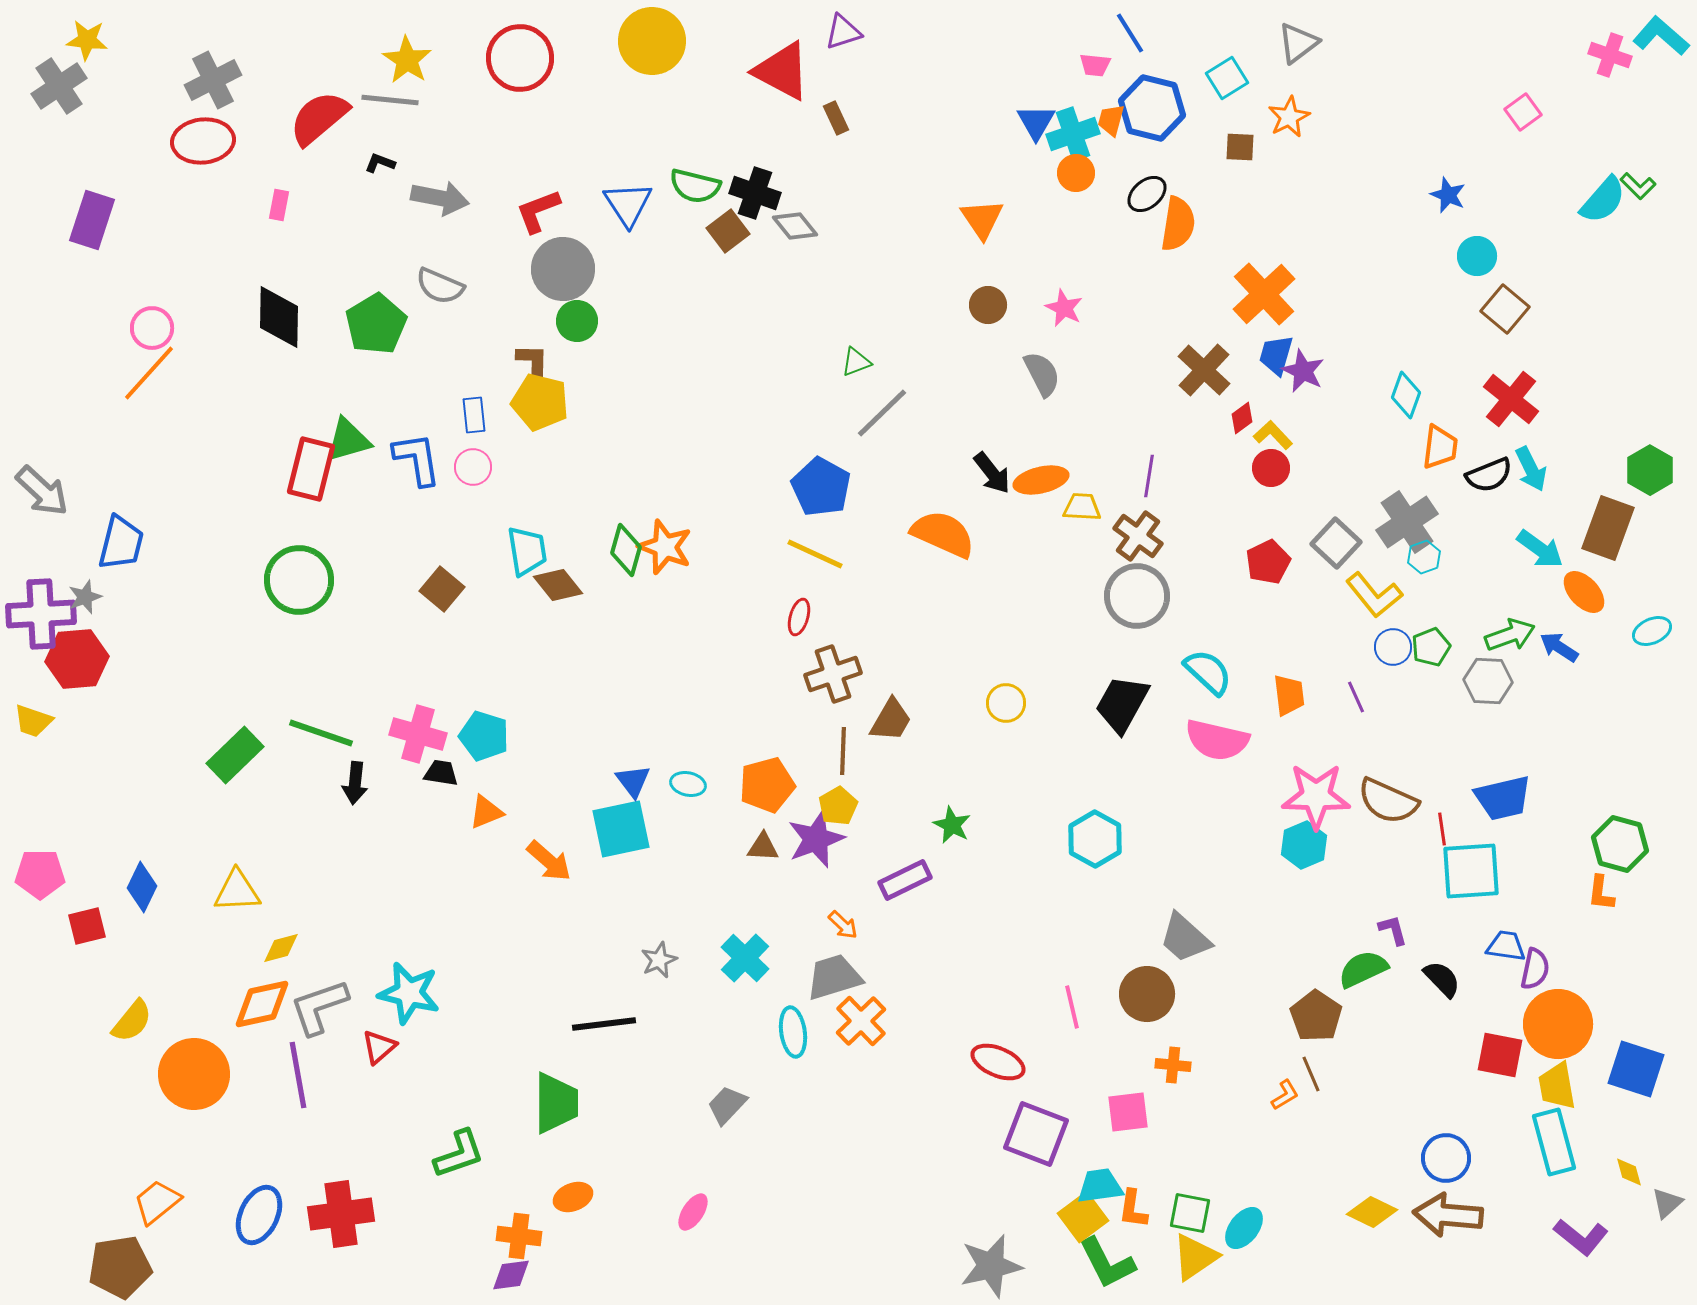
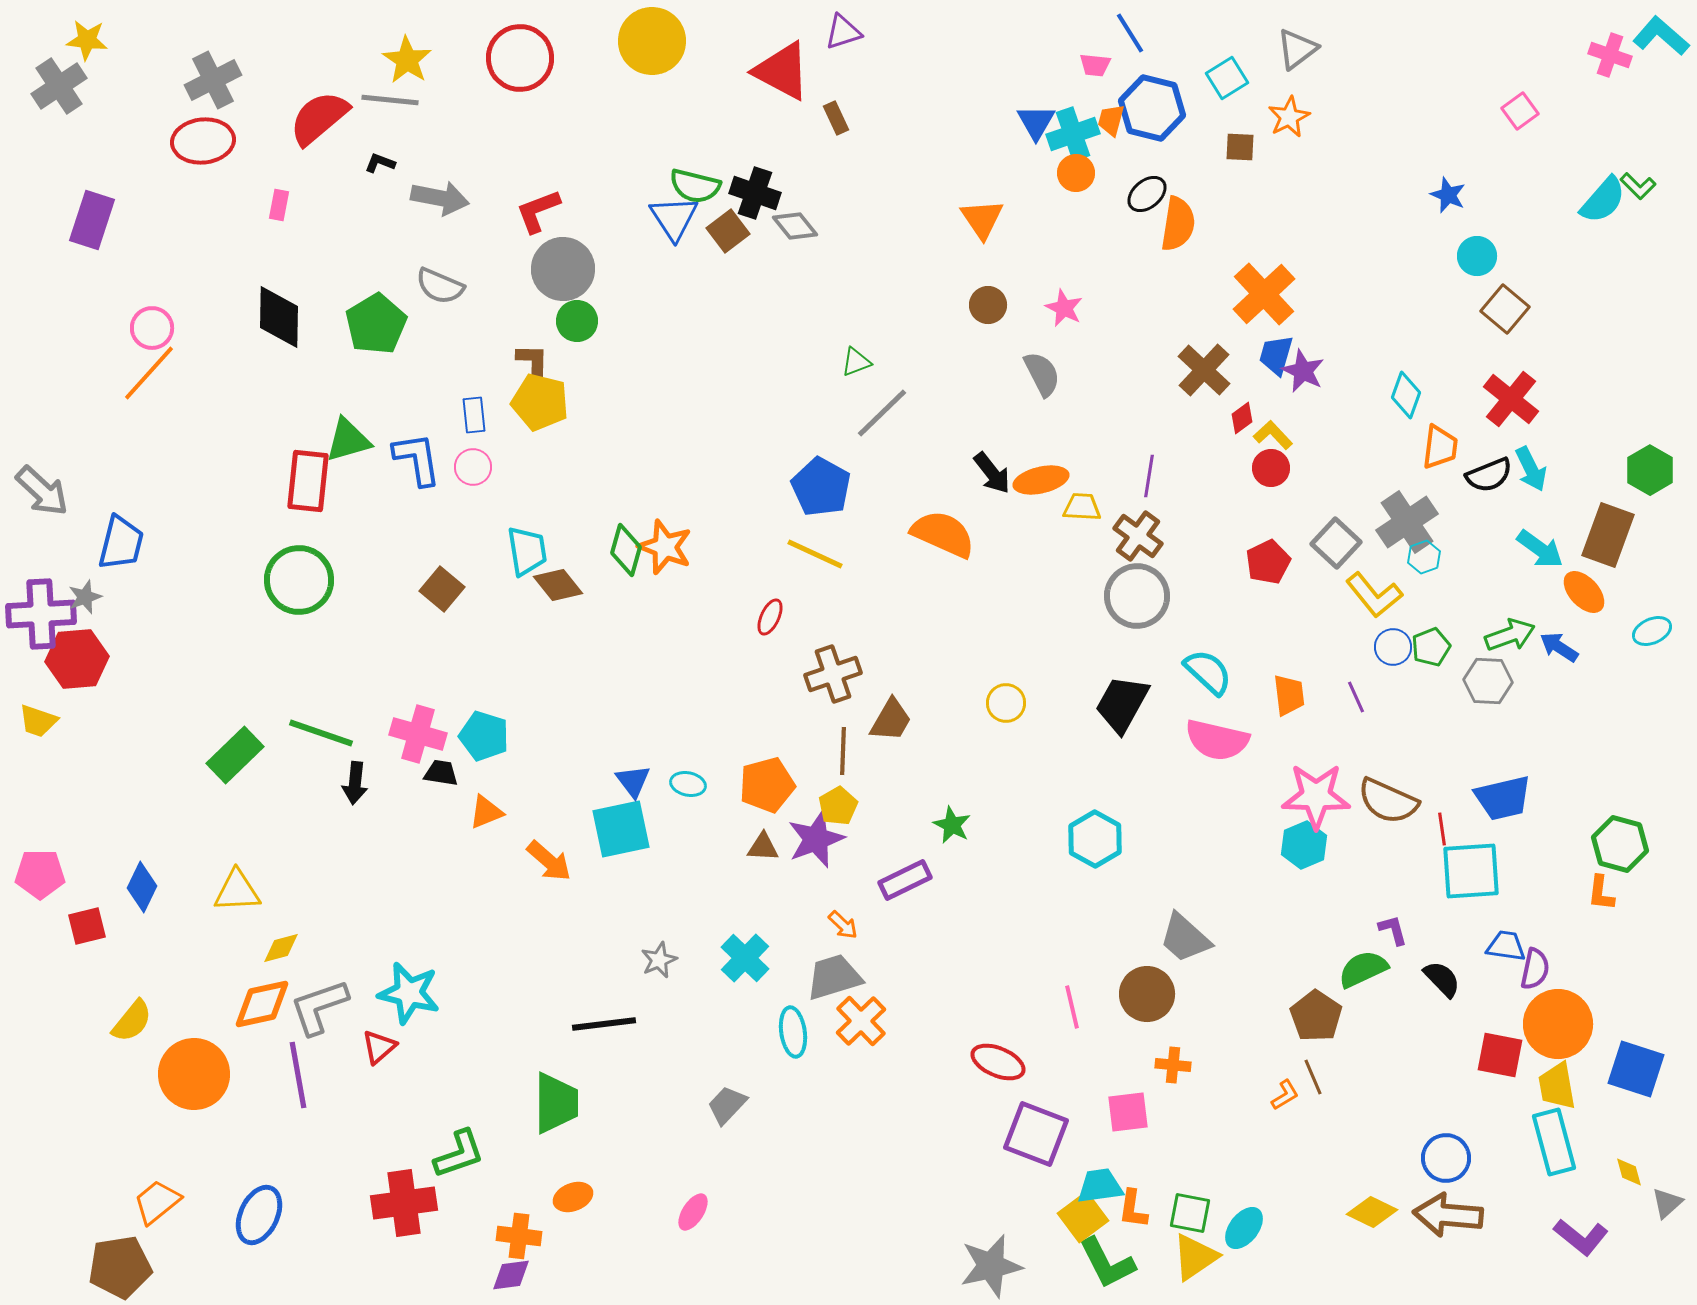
gray triangle at (1298, 43): moved 1 px left, 6 px down
pink square at (1523, 112): moved 3 px left, 1 px up
blue triangle at (628, 204): moved 46 px right, 14 px down
red rectangle at (311, 469): moved 3 px left, 12 px down; rotated 8 degrees counterclockwise
brown rectangle at (1608, 528): moved 7 px down
red ellipse at (799, 617): moved 29 px left; rotated 9 degrees clockwise
yellow trapezoid at (33, 721): moved 5 px right
brown line at (1311, 1074): moved 2 px right, 3 px down
red cross at (341, 1214): moved 63 px right, 11 px up
